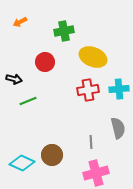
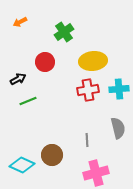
green cross: moved 1 px down; rotated 24 degrees counterclockwise
yellow ellipse: moved 4 px down; rotated 28 degrees counterclockwise
black arrow: moved 4 px right; rotated 42 degrees counterclockwise
gray line: moved 4 px left, 2 px up
cyan diamond: moved 2 px down
